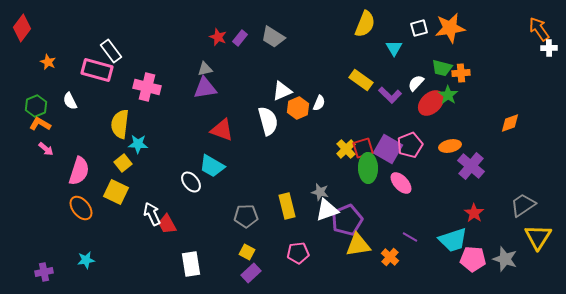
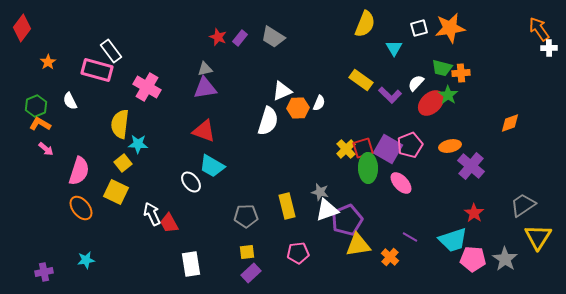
orange star at (48, 62): rotated 14 degrees clockwise
pink cross at (147, 87): rotated 16 degrees clockwise
orange hexagon at (298, 108): rotated 20 degrees clockwise
white semicircle at (268, 121): rotated 32 degrees clockwise
red triangle at (222, 130): moved 18 px left, 1 px down
red trapezoid at (167, 224): moved 2 px right, 1 px up
yellow square at (247, 252): rotated 35 degrees counterclockwise
gray star at (505, 259): rotated 15 degrees clockwise
